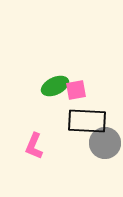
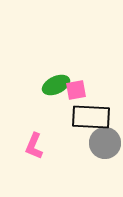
green ellipse: moved 1 px right, 1 px up
black rectangle: moved 4 px right, 4 px up
